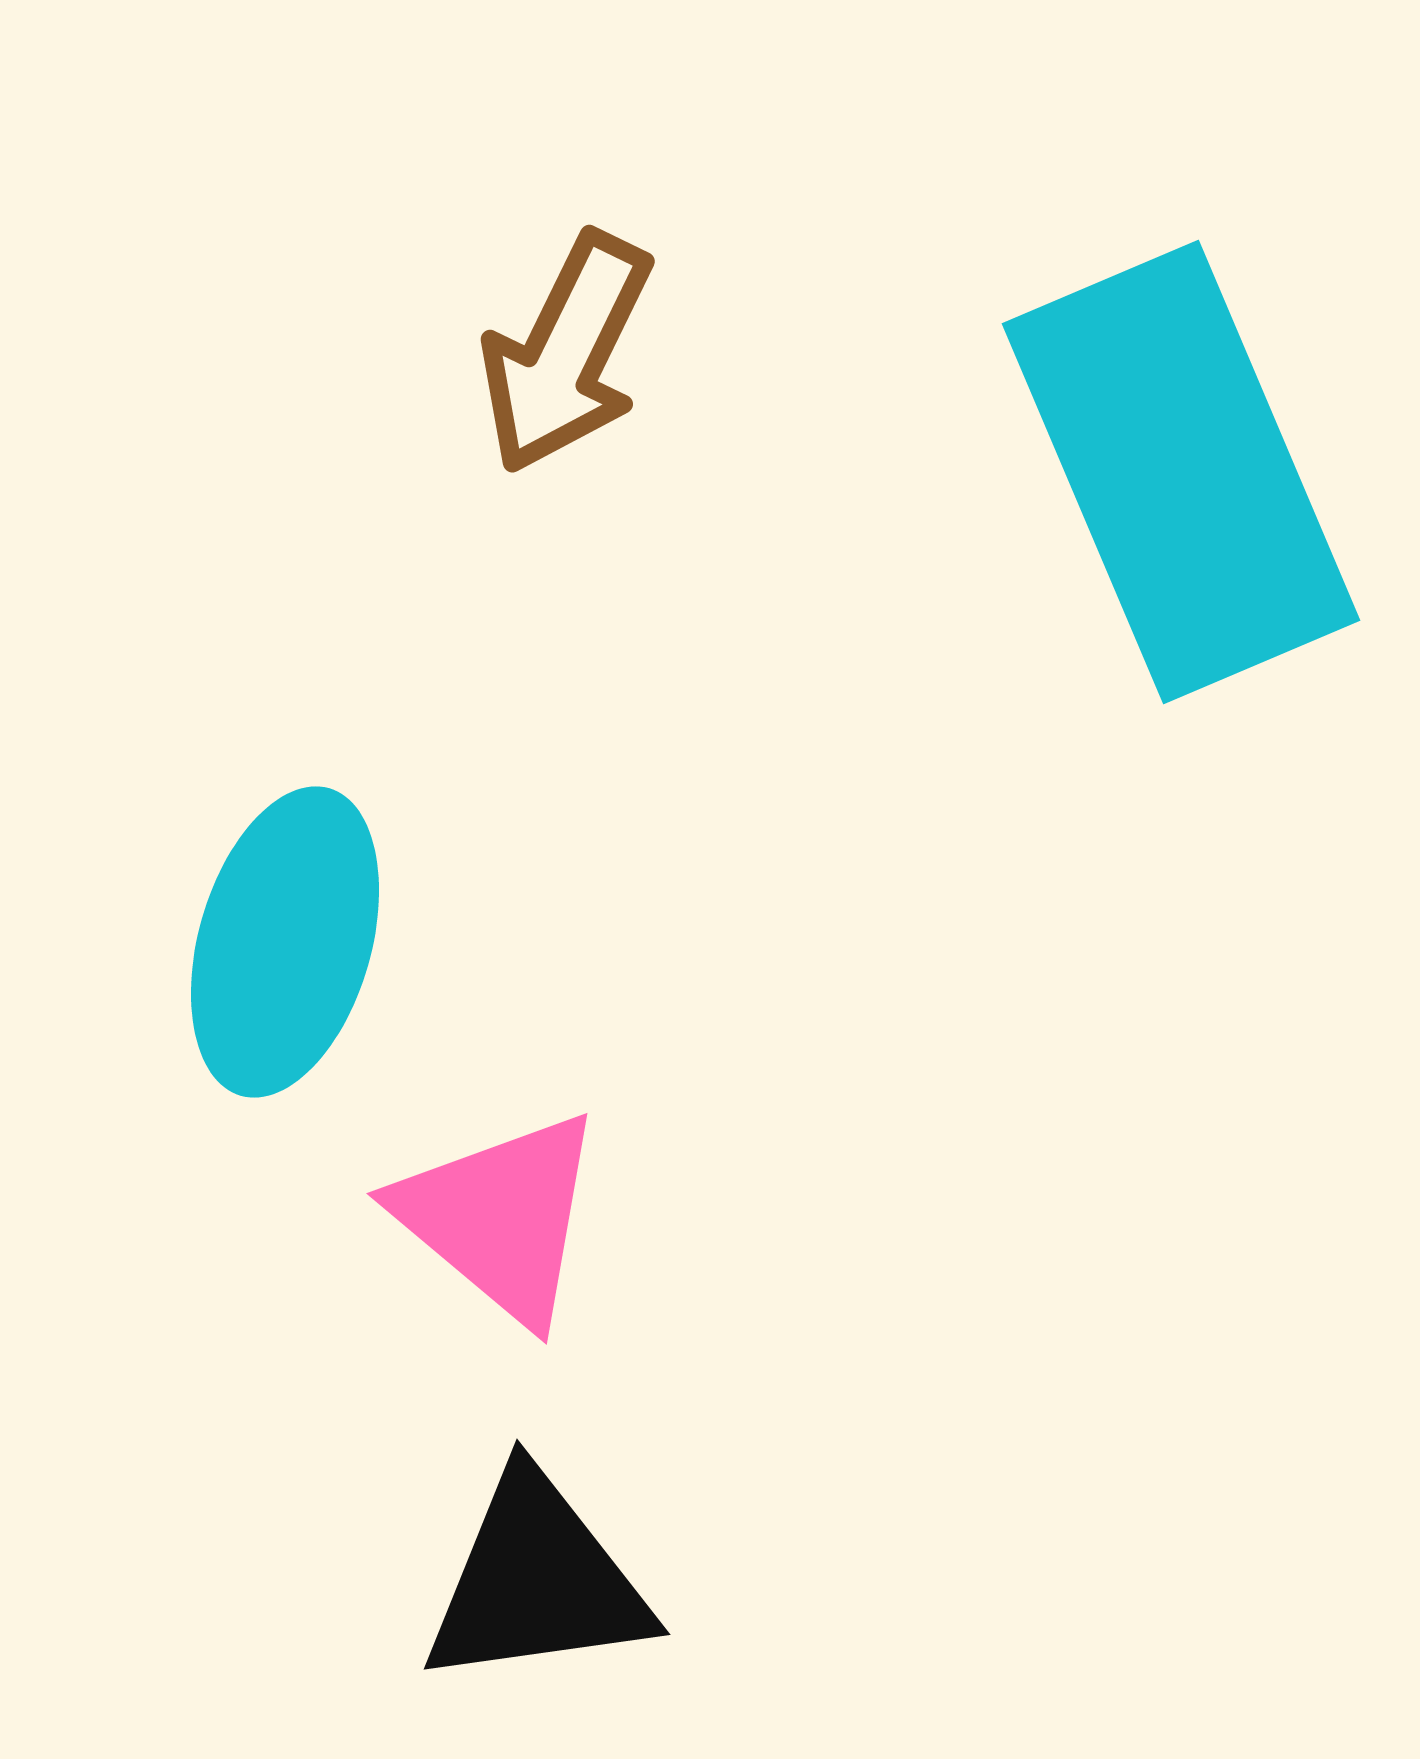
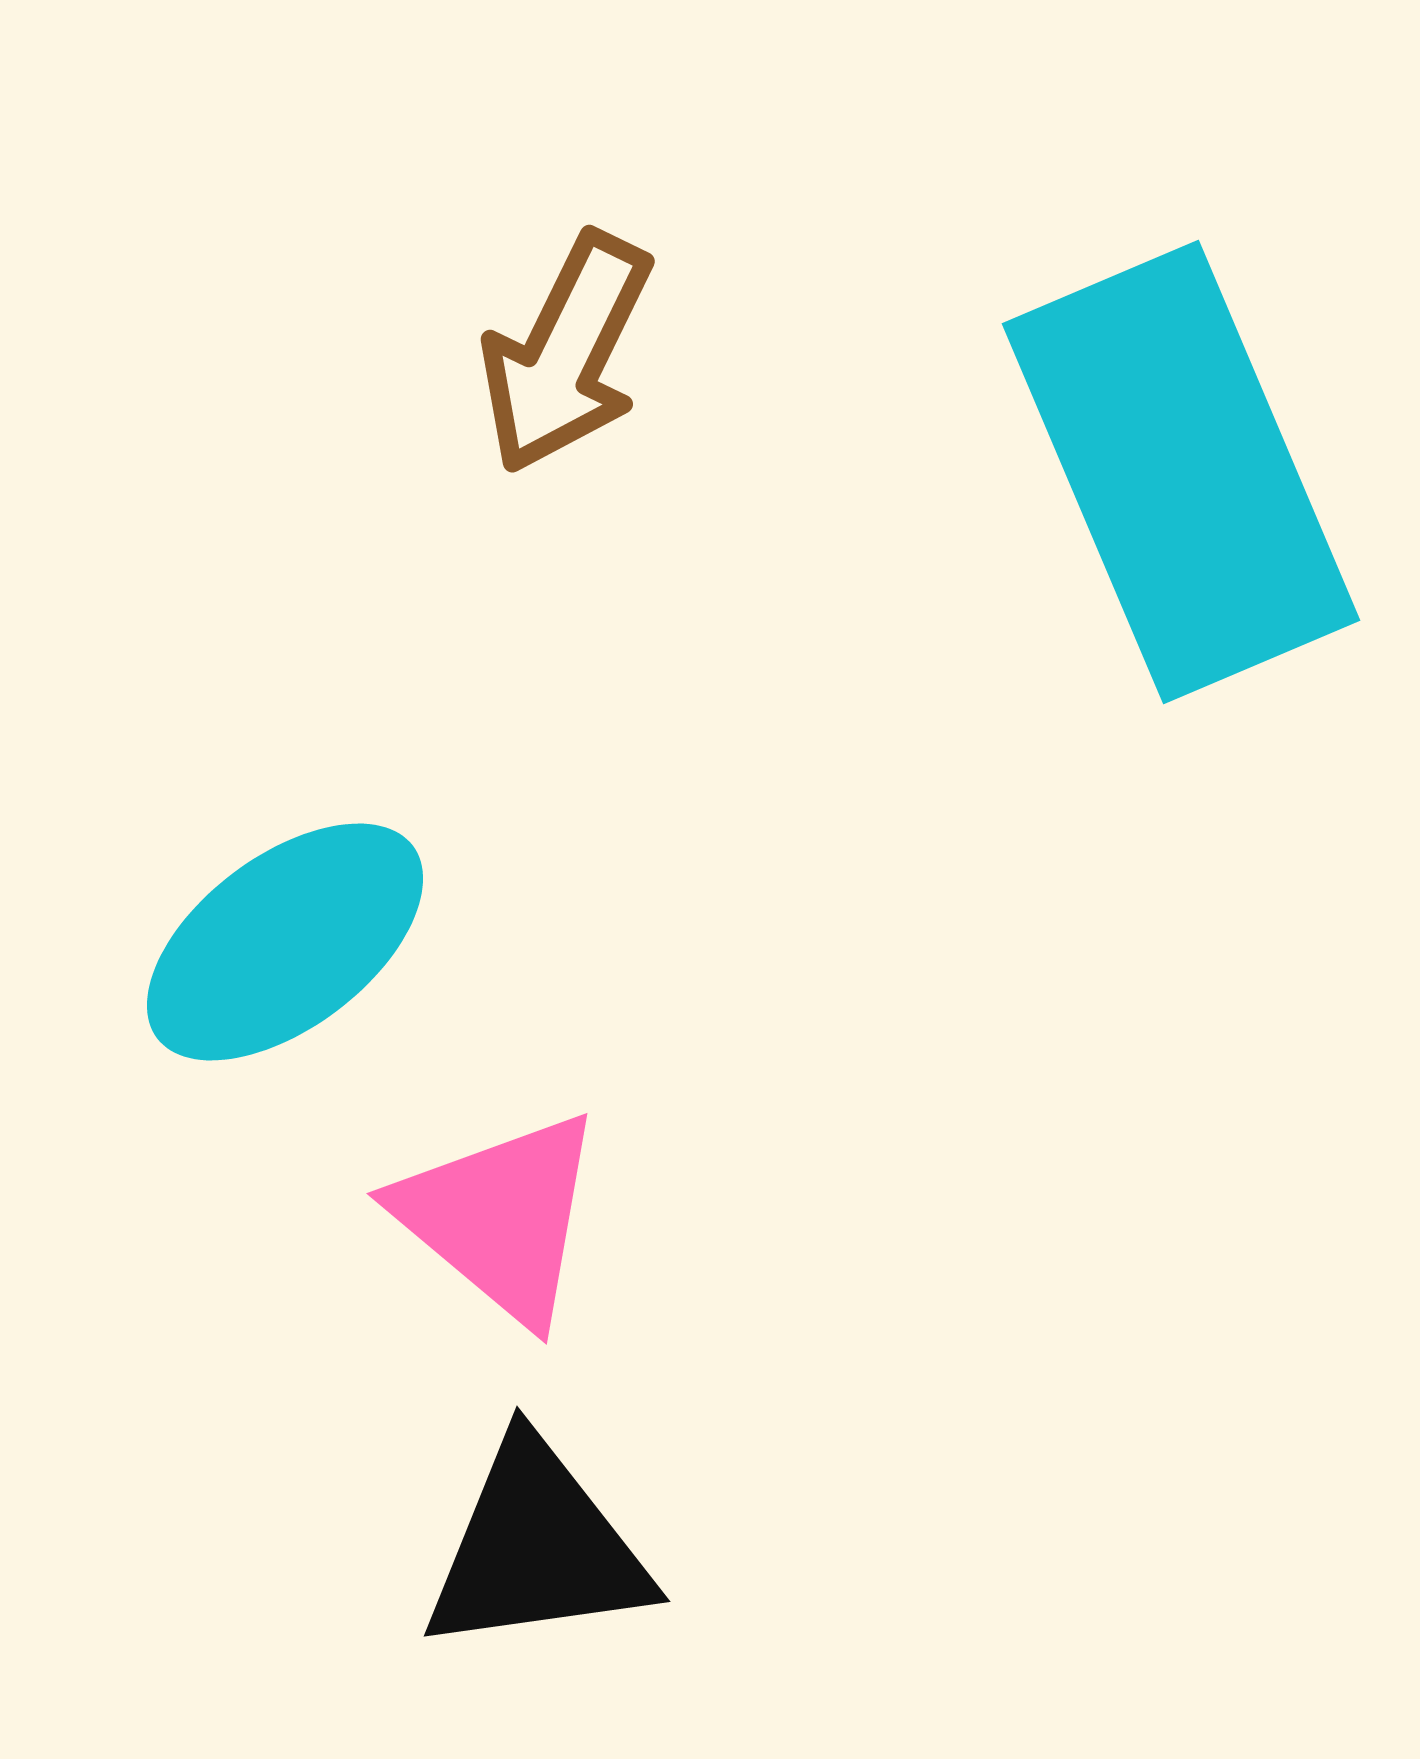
cyan ellipse: rotated 37 degrees clockwise
black triangle: moved 33 px up
